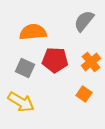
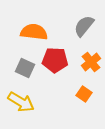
gray semicircle: moved 5 px down
orange semicircle: moved 1 px right; rotated 12 degrees clockwise
